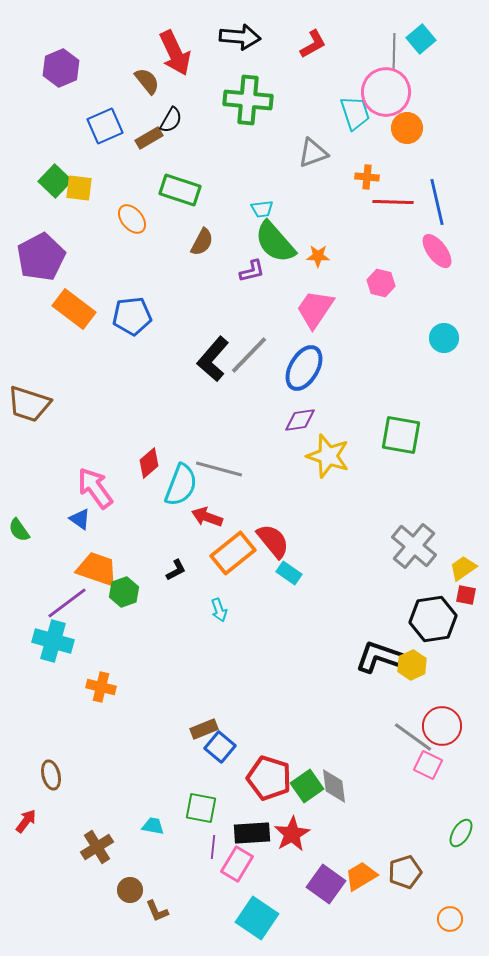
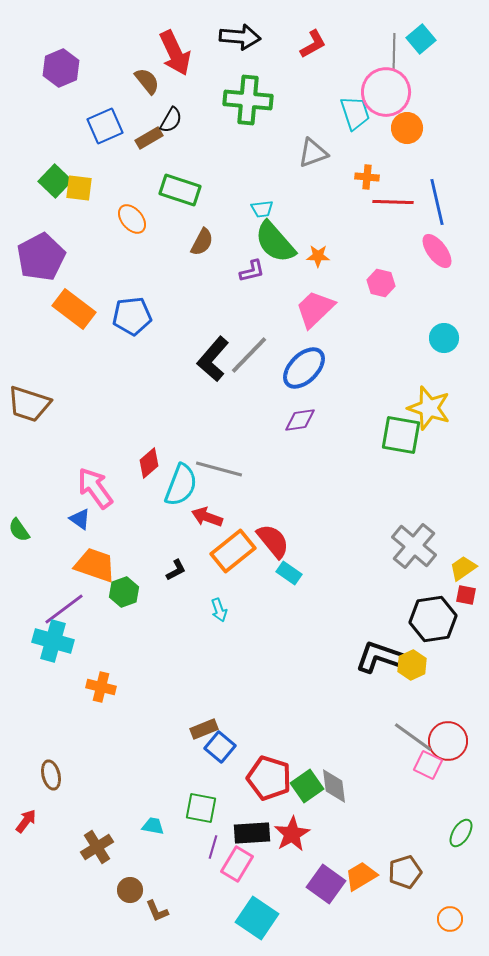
pink trapezoid at (315, 309): rotated 12 degrees clockwise
blue ellipse at (304, 368): rotated 15 degrees clockwise
yellow star at (328, 456): moved 101 px right, 48 px up
orange rectangle at (233, 553): moved 2 px up
orange trapezoid at (97, 569): moved 2 px left, 4 px up
purple line at (67, 603): moved 3 px left, 6 px down
red circle at (442, 726): moved 6 px right, 15 px down
purple line at (213, 847): rotated 10 degrees clockwise
